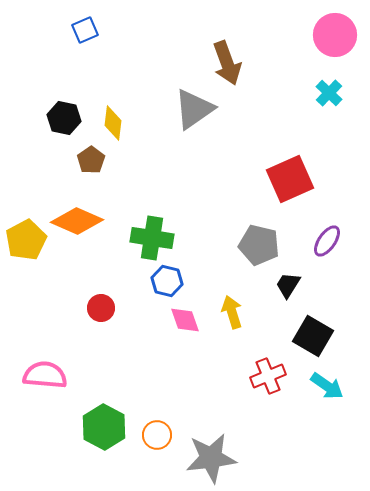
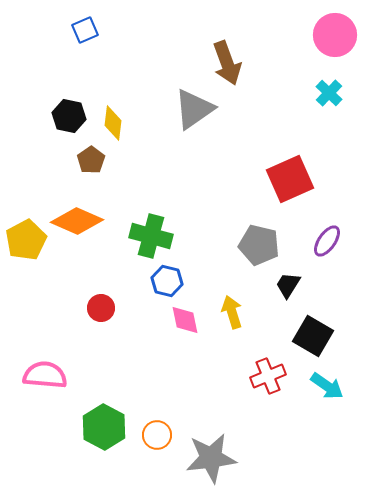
black hexagon: moved 5 px right, 2 px up
green cross: moved 1 px left, 2 px up; rotated 6 degrees clockwise
pink diamond: rotated 8 degrees clockwise
